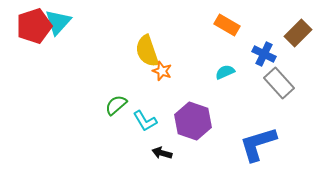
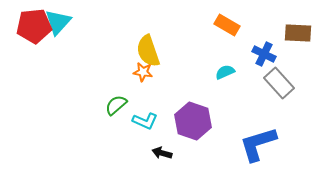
red pentagon: rotated 12 degrees clockwise
brown rectangle: rotated 48 degrees clockwise
yellow semicircle: moved 1 px right
orange star: moved 19 px left, 1 px down; rotated 12 degrees counterclockwise
cyan L-shape: rotated 35 degrees counterclockwise
